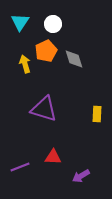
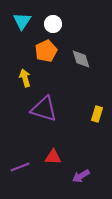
cyan triangle: moved 2 px right, 1 px up
gray diamond: moved 7 px right
yellow arrow: moved 14 px down
yellow rectangle: rotated 14 degrees clockwise
